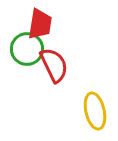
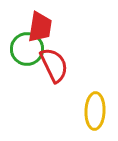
red trapezoid: moved 3 px down
yellow ellipse: rotated 15 degrees clockwise
